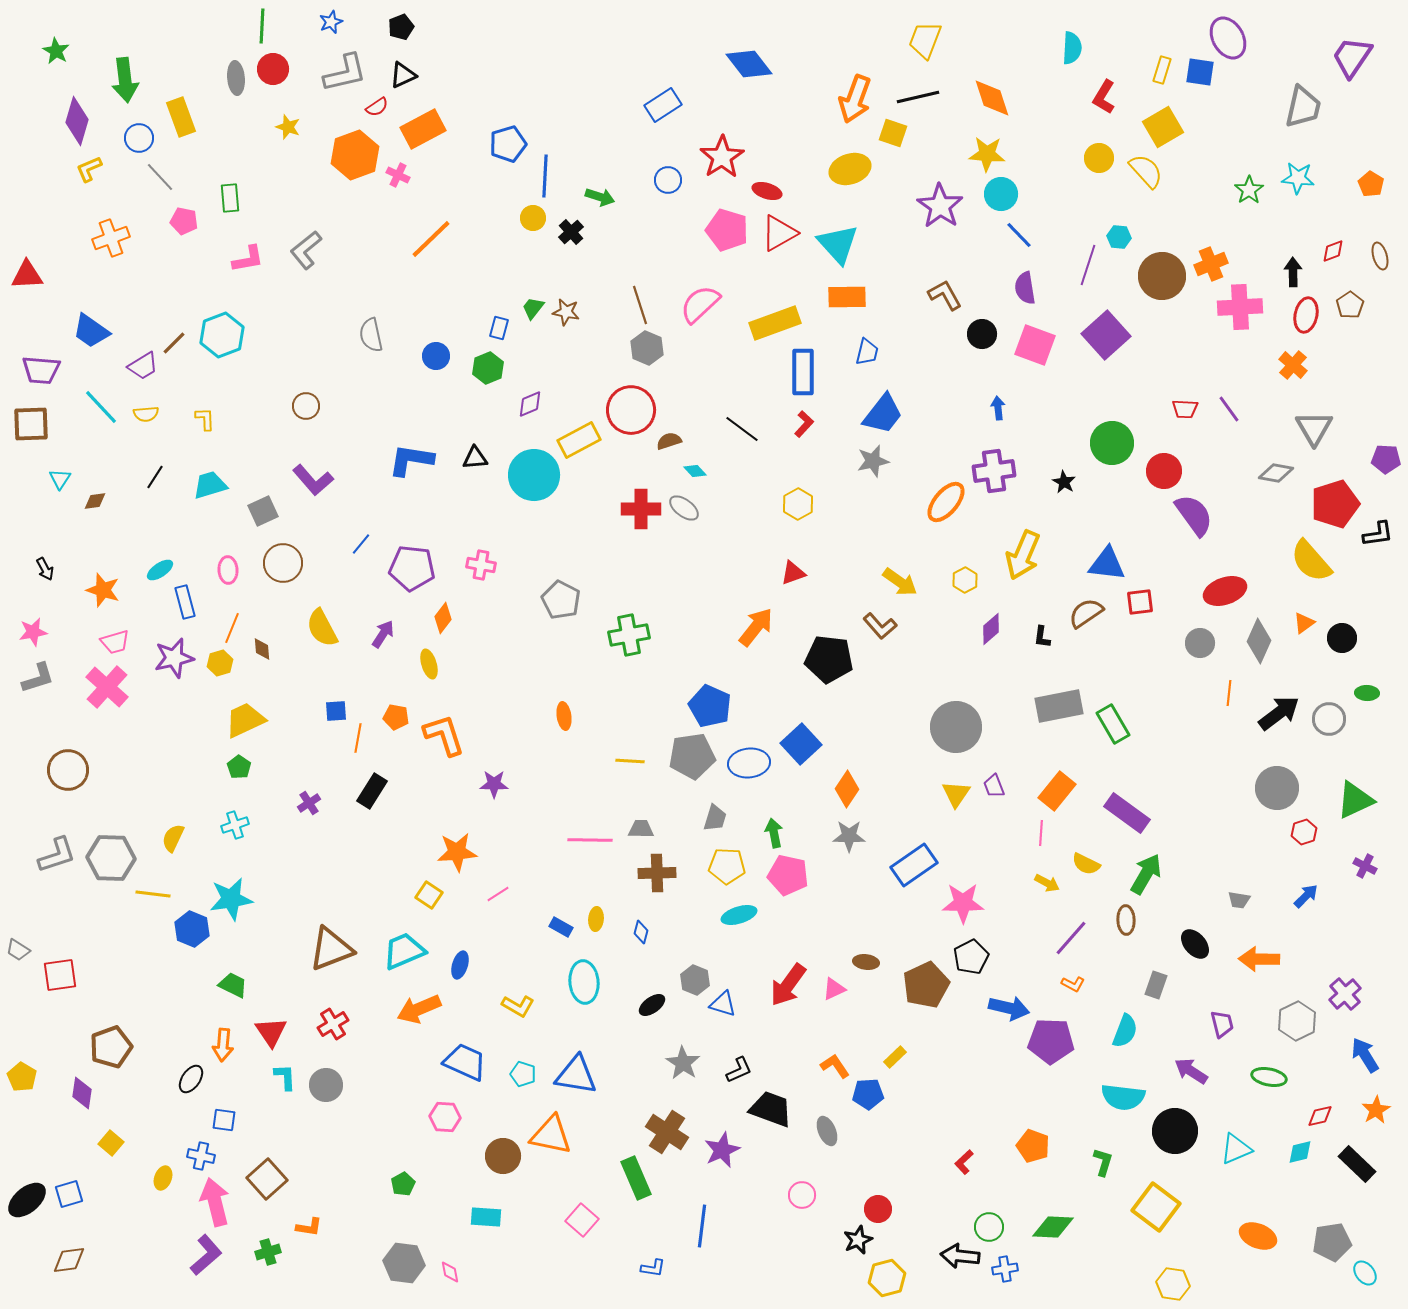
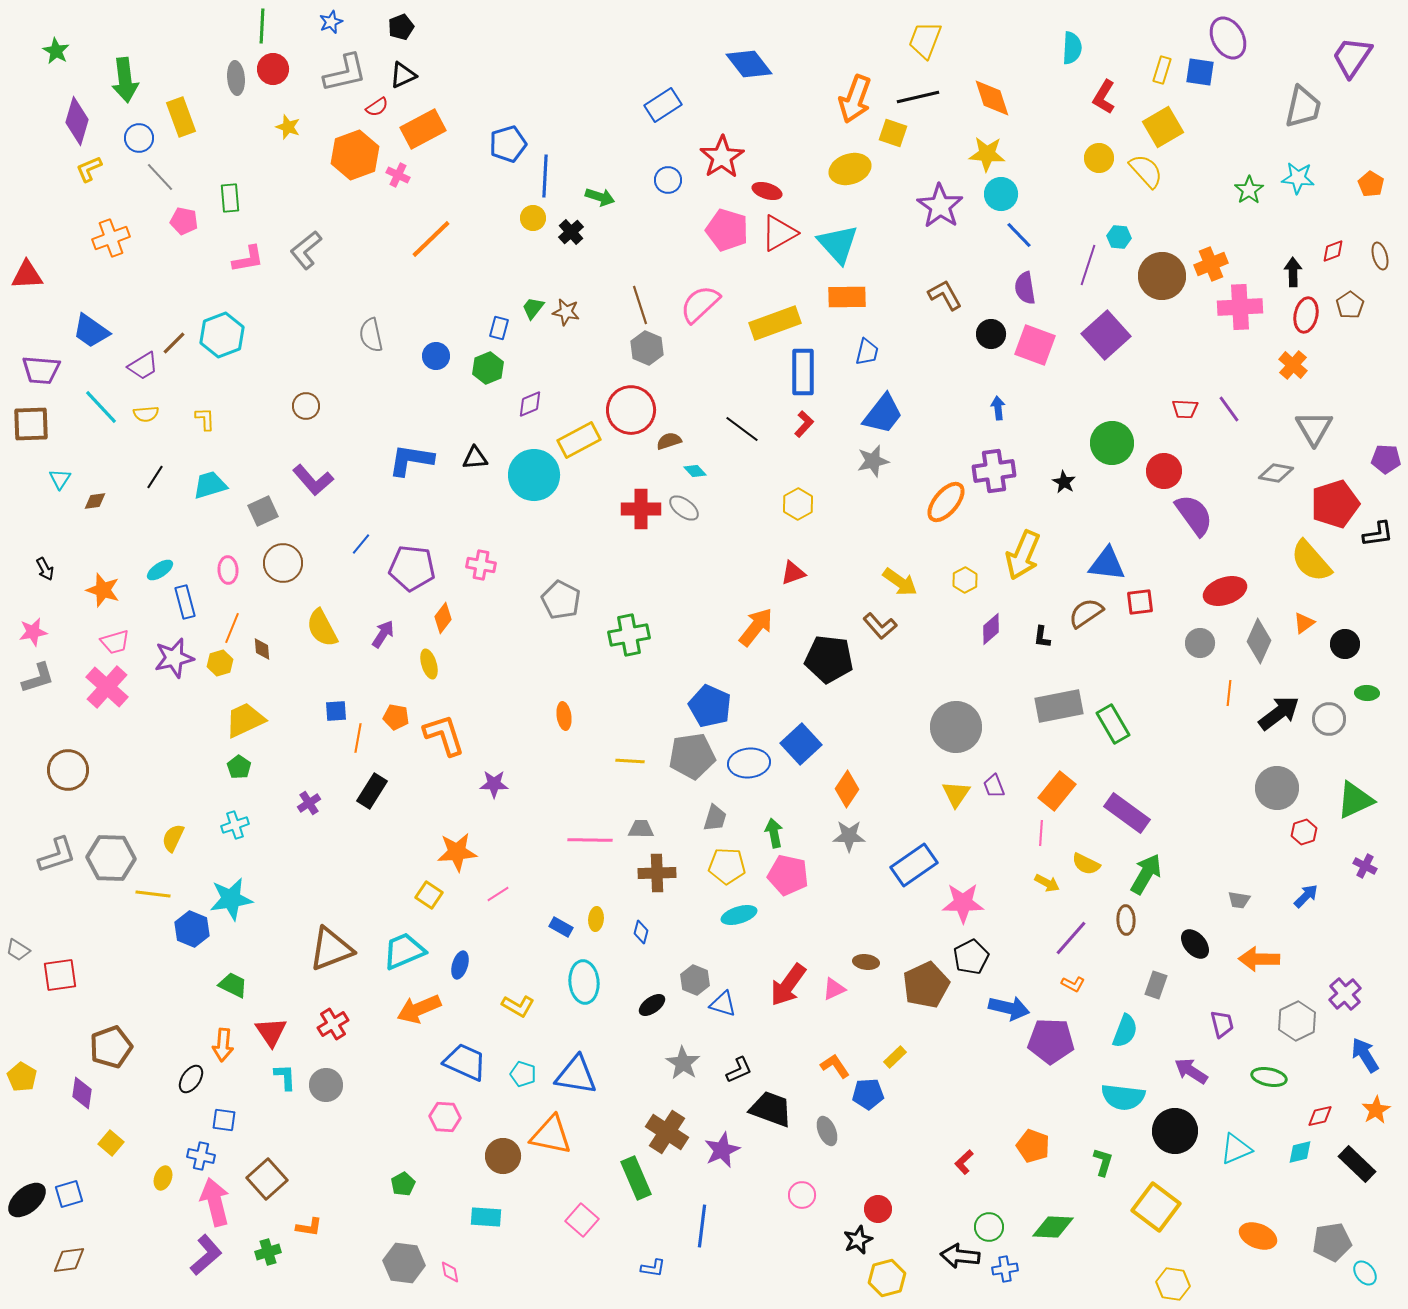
black circle at (982, 334): moved 9 px right
black circle at (1342, 638): moved 3 px right, 6 px down
